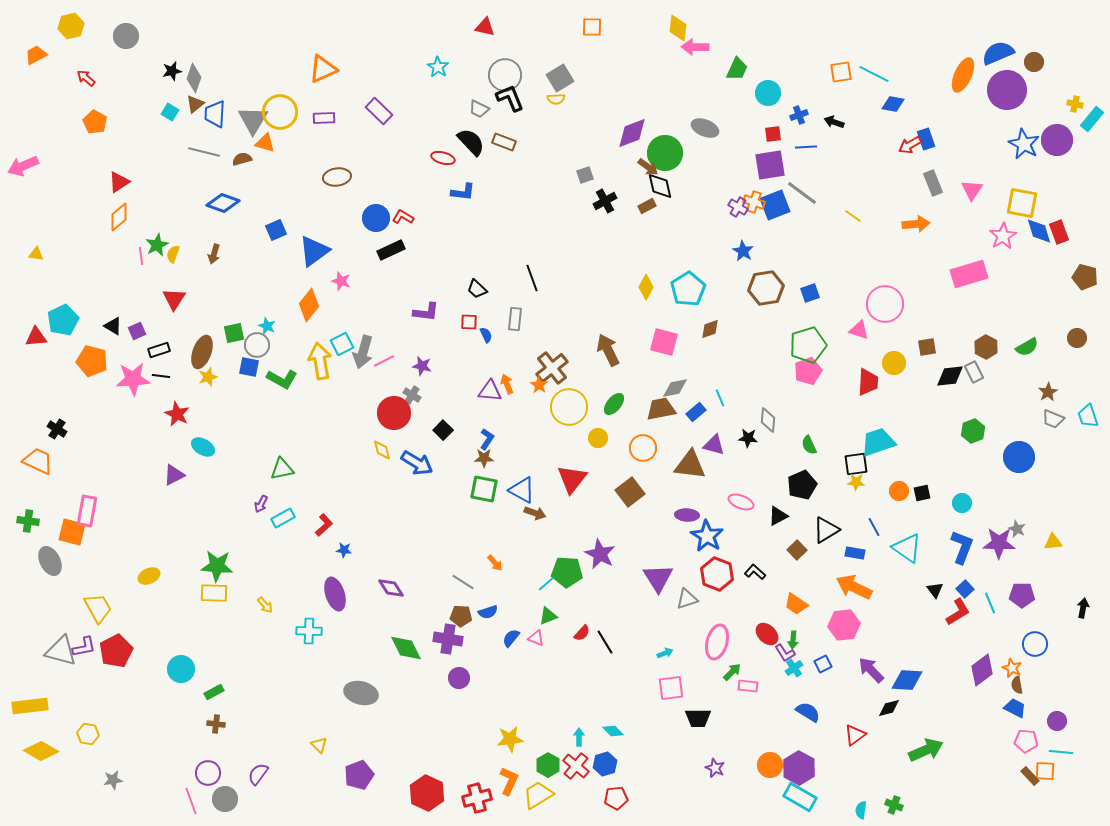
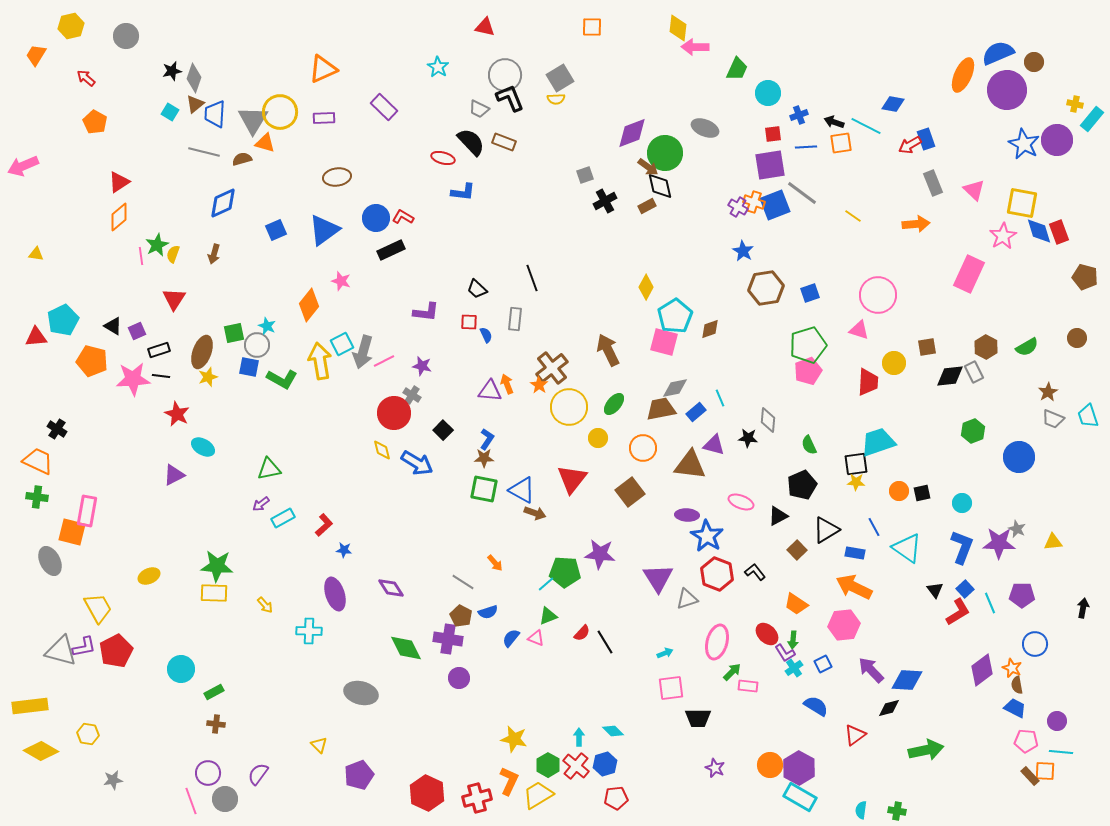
orange trapezoid at (36, 55): rotated 30 degrees counterclockwise
orange square at (841, 72): moved 71 px down
cyan line at (874, 74): moved 8 px left, 52 px down
purple rectangle at (379, 111): moved 5 px right, 4 px up
pink triangle at (972, 190): moved 2 px right; rotated 20 degrees counterclockwise
blue diamond at (223, 203): rotated 44 degrees counterclockwise
blue triangle at (314, 251): moved 10 px right, 21 px up
pink rectangle at (969, 274): rotated 48 degrees counterclockwise
cyan pentagon at (688, 289): moved 13 px left, 27 px down
pink circle at (885, 304): moved 7 px left, 9 px up
green triangle at (282, 469): moved 13 px left
purple arrow at (261, 504): rotated 24 degrees clockwise
green cross at (28, 521): moved 9 px right, 24 px up
purple star at (600, 554): rotated 20 degrees counterclockwise
green pentagon at (567, 572): moved 2 px left
black L-shape at (755, 572): rotated 10 degrees clockwise
brown pentagon at (461, 616): rotated 25 degrees clockwise
blue semicircle at (808, 712): moved 8 px right, 6 px up
yellow star at (510, 739): moved 4 px right; rotated 20 degrees clockwise
green arrow at (926, 750): rotated 12 degrees clockwise
green cross at (894, 805): moved 3 px right, 6 px down; rotated 12 degrees counterclockwise
